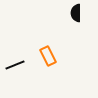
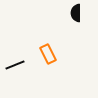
orange rectangle: moved 2 px up
